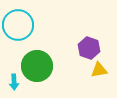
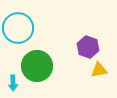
cyan circle: moved 3 px down
purple hexagon: moved 1 px left, 1 px up
cyan arrow: moved 1 px left, 1 px down
